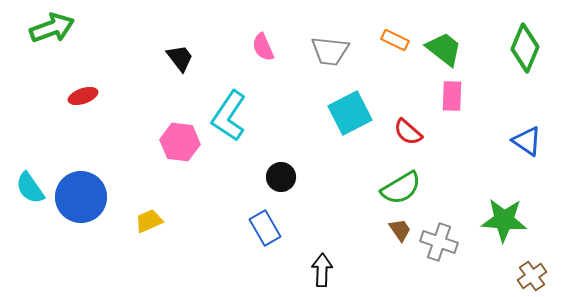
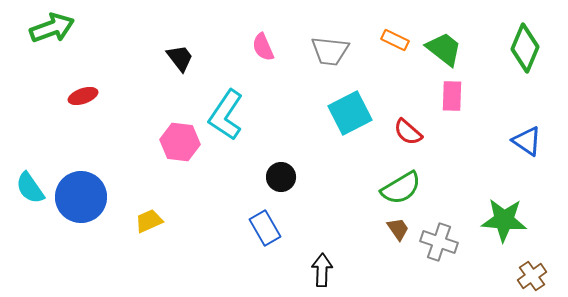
cyan L-shape: moved 3 px left, 1 px up
brown trapezoid: moved 2 px left, 1 px up
